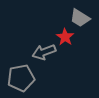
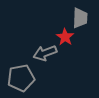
gray trapezoid: rotated 120 degrees counterclockwise
gray arrow: moved 1 px right, 1 px down
